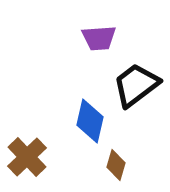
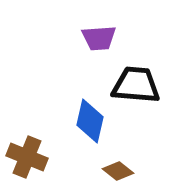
black trapezoid: rotated 42 degrees clockwise
brown cross: rotated 24 degrees counterclockwise
brown diamond: moved 2 px right, 6 px down; rotated 68 degrees counterclockwise
